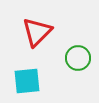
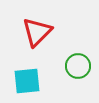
green circle: moved 8 px down
